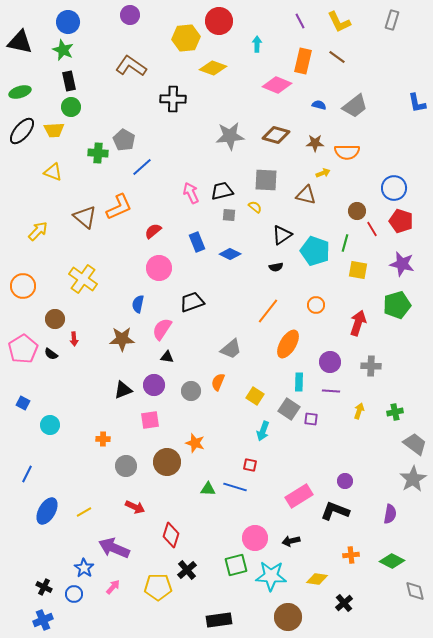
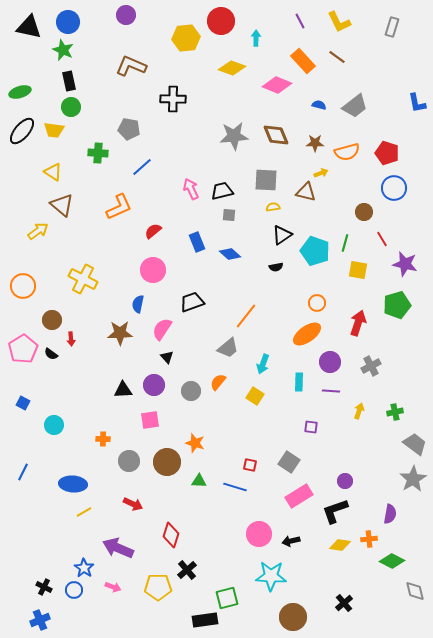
purple circle at (130, 15): moved 4 px left
gray rectangle at (392, 20): moved 7 px down
red circle at (219, 21): moved 2 px right
black triangle at (20, 42): moved 9 px right, 15 px up
cyan arrow at (257, 44): moved 1 px left, 6 px up
orange rectangle at (303, 61): rotated 55 degrees counterclockwise
brown L-shape at (131, 66): rotated 12 degrees counterclockwise
yellow diamond at (213, 68): moved 19 px right
yellow trapezoid at (54, 130): rotated 10 degrees clockwise
brown diamond at (276, 135): rotated 52 degrees clockwise
gray star at (230, 136): moved 4 px right
gray pentagon at (124, 140): moved 5 px right, 11 px up; rotated 20 degrees counterclockwise
orange semicircle at (347, 152): rotated 15 degrees counterclockwise
yellow triangle at (53, 172): rotated 12 degrees clockwise
yellow arrow at (323, 173): moved 2 px left
pink arrow at (191, 193): moved 4 px up
brown triangle at (306, 195): moved 3 px up
yellow semicircle at (255, 207): moved 18 px right; rotated 48 degrees counterclockwise
brown circle at (357, 211): moved 7 px right, 1 px down
brown triangle at (85, 217): moved 23 px left, 12 px up
red pentagon at (401, 221): moved 14 px left, 68 px up
red line at (372, 229): moved 10 px right, 10 px down
yellow arrow at (38, 231): rotated 10 degrees clockwise
blue diamond at (230, 254): rotated 15 degrees clockwise
purple star at (402, 264): moved 3 px right
pink circle at (159, 268): moved 6 px left, 2 px down
yellow cross at (83, 279): rotated 8 degrees counterclockwise
orange circle at (316, 305): moved 1 px right, 2 px up
orange line at (268, 311): moved 22 px left, 5 px down
brown circle at (55, 319): moved 3 px left, 1 px down
red arrow at (74, 339): moved 3 px left
brown star at (122, 339): moved 2 px left, 6 px up
orange ellipse at (288, 344): moved 19 px right, 10 px up; rotated 24 degrees clockwise
gray trapezoid at (231, 349): moved 3 px left, 1 px up
black triangle at (167, 357): rotated 40 degrees clockwise
gray cross at (371, 366): rotated 30 degrees counterclockwise
orange semicircle at (218, 382): rotated 18 degrees clockwise
black triangle at (123, 390): rotated 18 degrees clockwise
gray square at (289, 409): moved 53 px down
purple square at (311, 419): moved 8 px down
cyan circle at (50, 425): moved 4 px right
cyan arrow at (263, 431): moved 67 px up
gray circle at (126, 466): moved 3 px right, 5 px up
blue line at (27, 474): moved 4 px left, 2 px up
green triangle at (208, 489): moved 9 px left, 8 px up
red arrow at (135, 507): moved 2 px left, 3 px up
blue ellipse at (47, 511): moved 26 px right, 27 px up; rotated 64 degrees clockwise
black L-shape at (335, 511): rotated 40 degrees counterclockwise
pink circle at (255, 538): moved 4 px right, 4 px up
purple arrow at (114, 548): moved 4 px right
orange cross at (351, 555): moved 18 px right, 16 px up
green square at (236, 565): moved 9 px left, 33 px down
yellow diamond at (317, 579): moved 23 px right, 34 px up
pink arrow at (113, 587): rotated 70 degrees clockwise
blue circle at (74, 594): moved 4 px up
brown circle at (288, 617): moved 5 px right
blue cross at (43, 620): moved 3 px left
black rectangle at (219, 620): moved 14 px left
